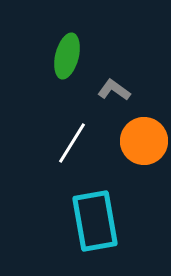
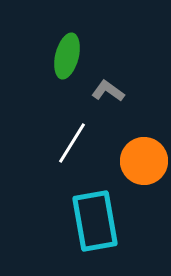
gray L-shape: moved 6 px left, 1 px down
orange circle: moved 20 px down
